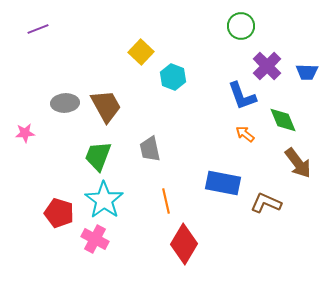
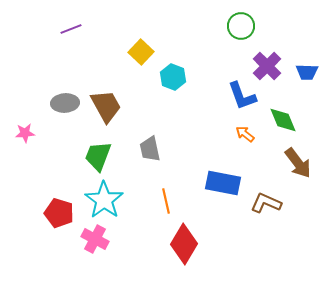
purple line: moved 33 px right
